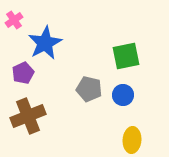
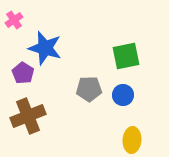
blue star: moved 5 px down; rotated 28 degrees counterclockwise
purple pentagon: rotated 15 degrees counterclockwise
gray pentagon: rotated 15 degrees counterclockwise
